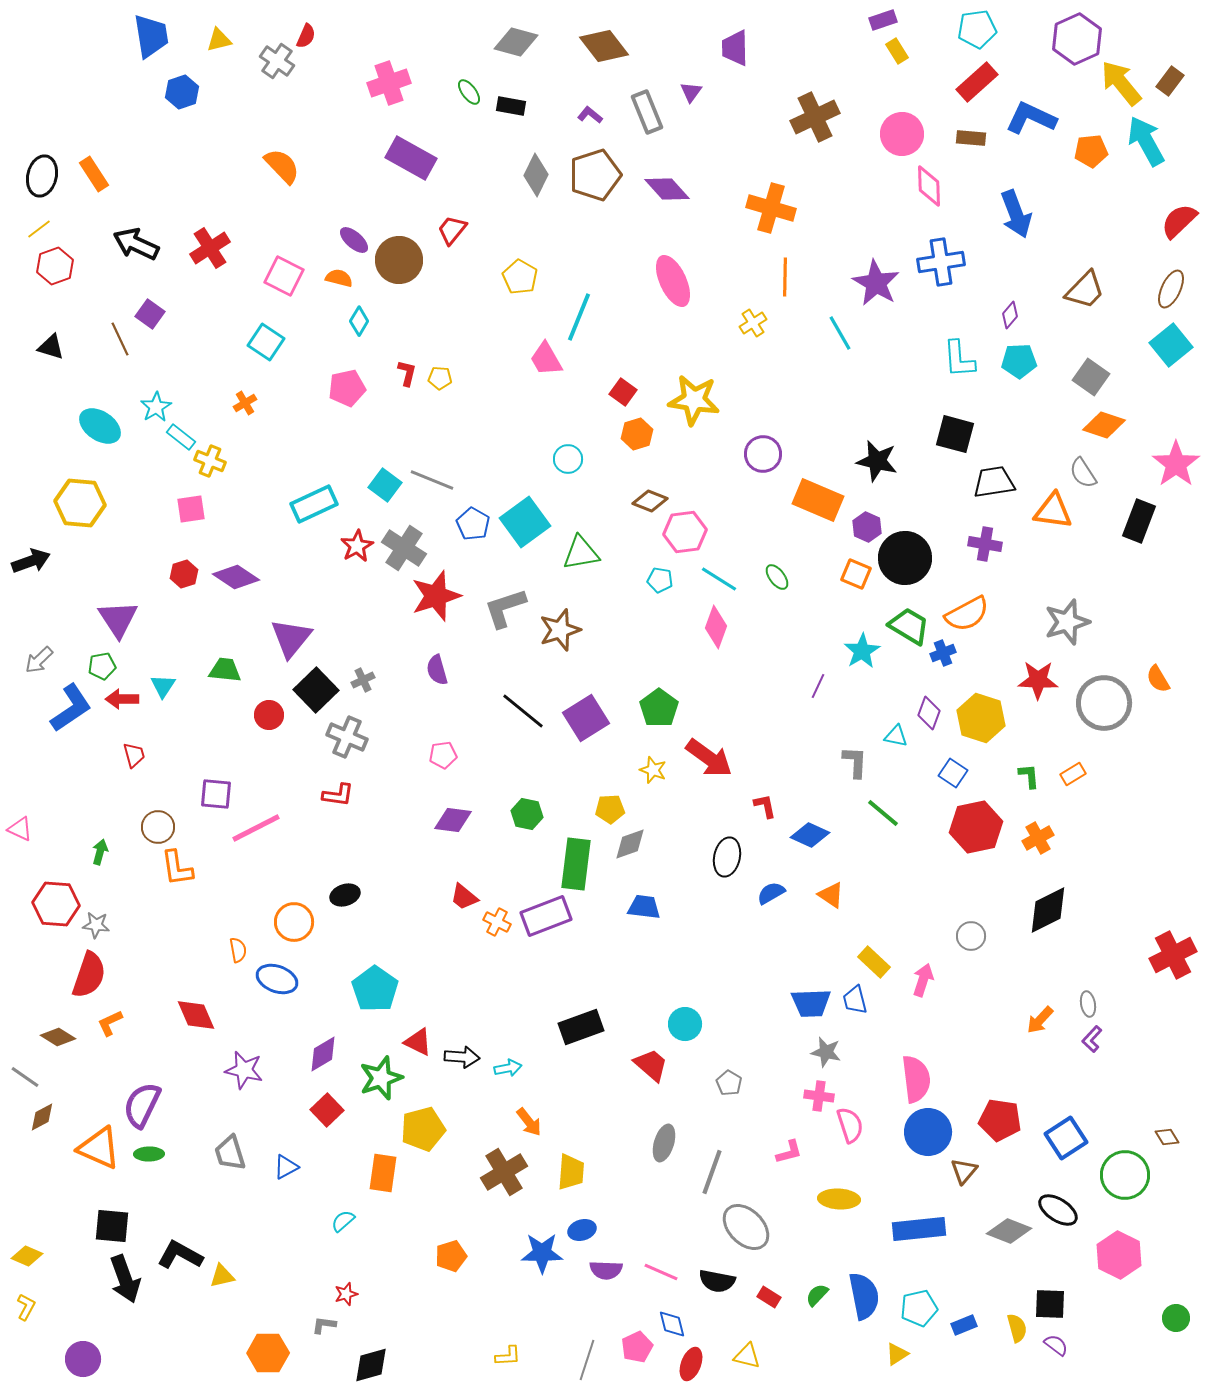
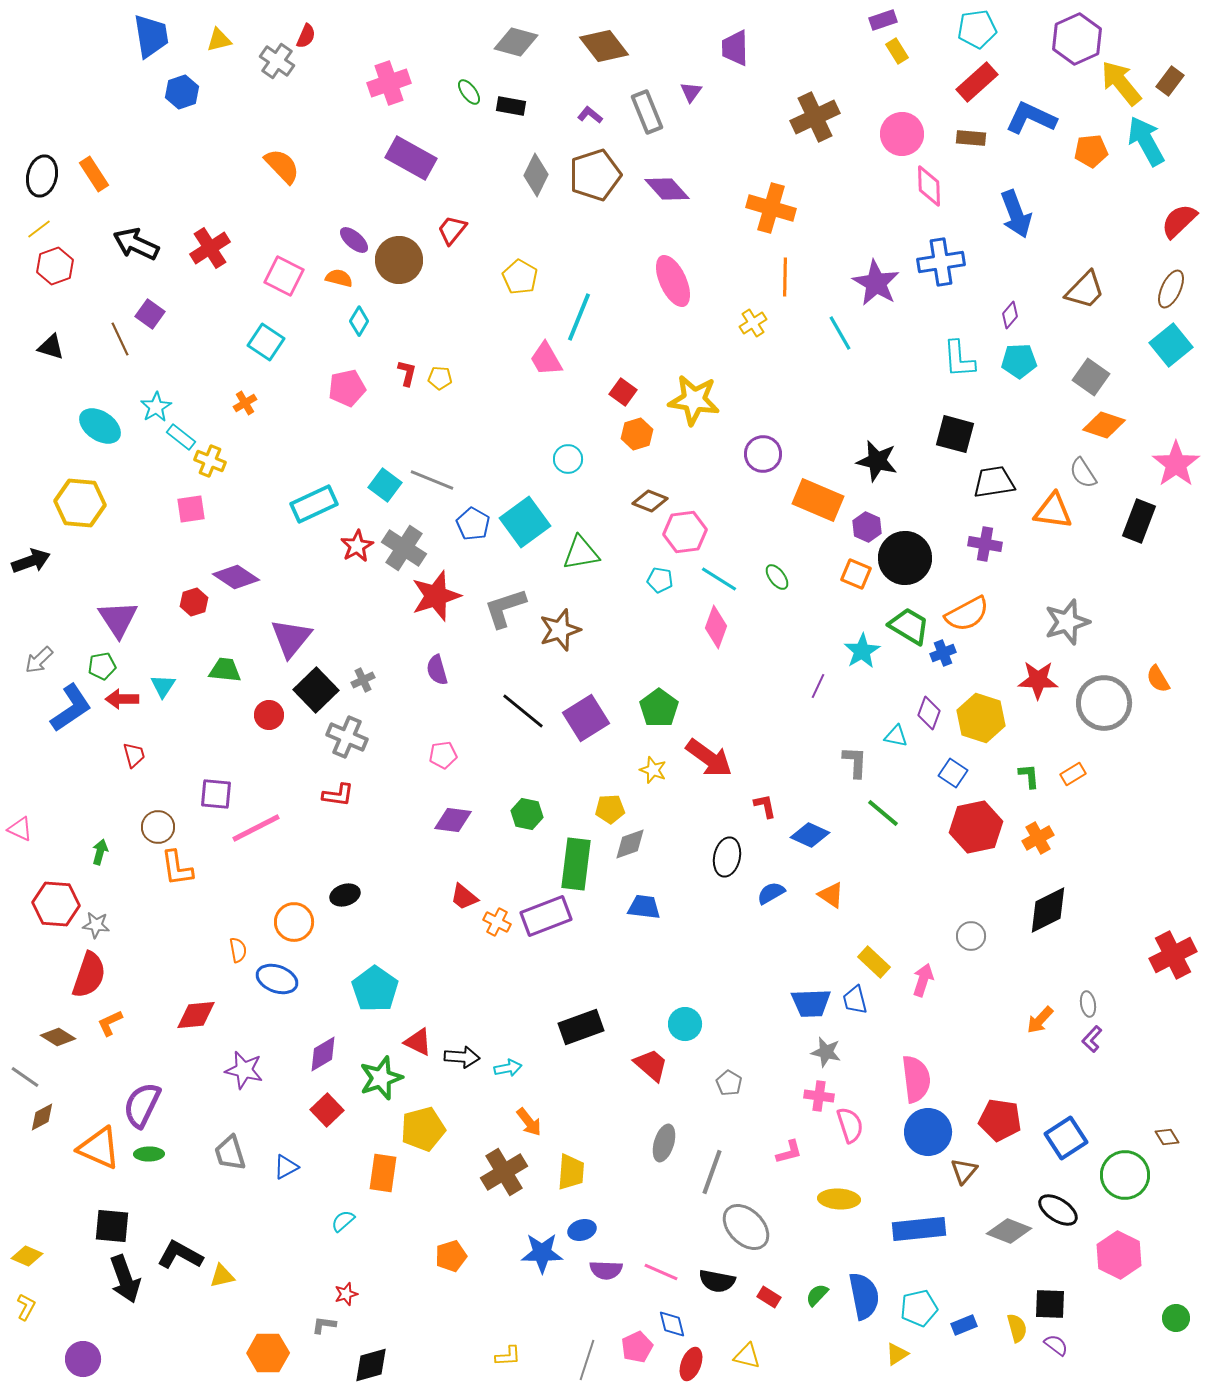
red hexagon at (184, 574): moved 10 px right, 28 px down
red diamond at (196, 1015): rotated 72 degrees counterclockwise
